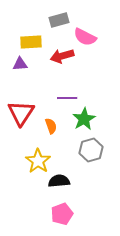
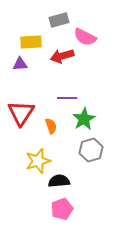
yellow star: rotated 20 degrees clockwise
pink pentagon: moved 5 px up
